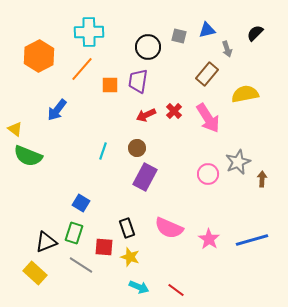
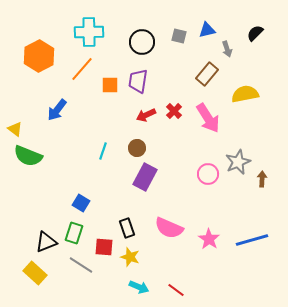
black circle: moved 6 px left, 5 px up
